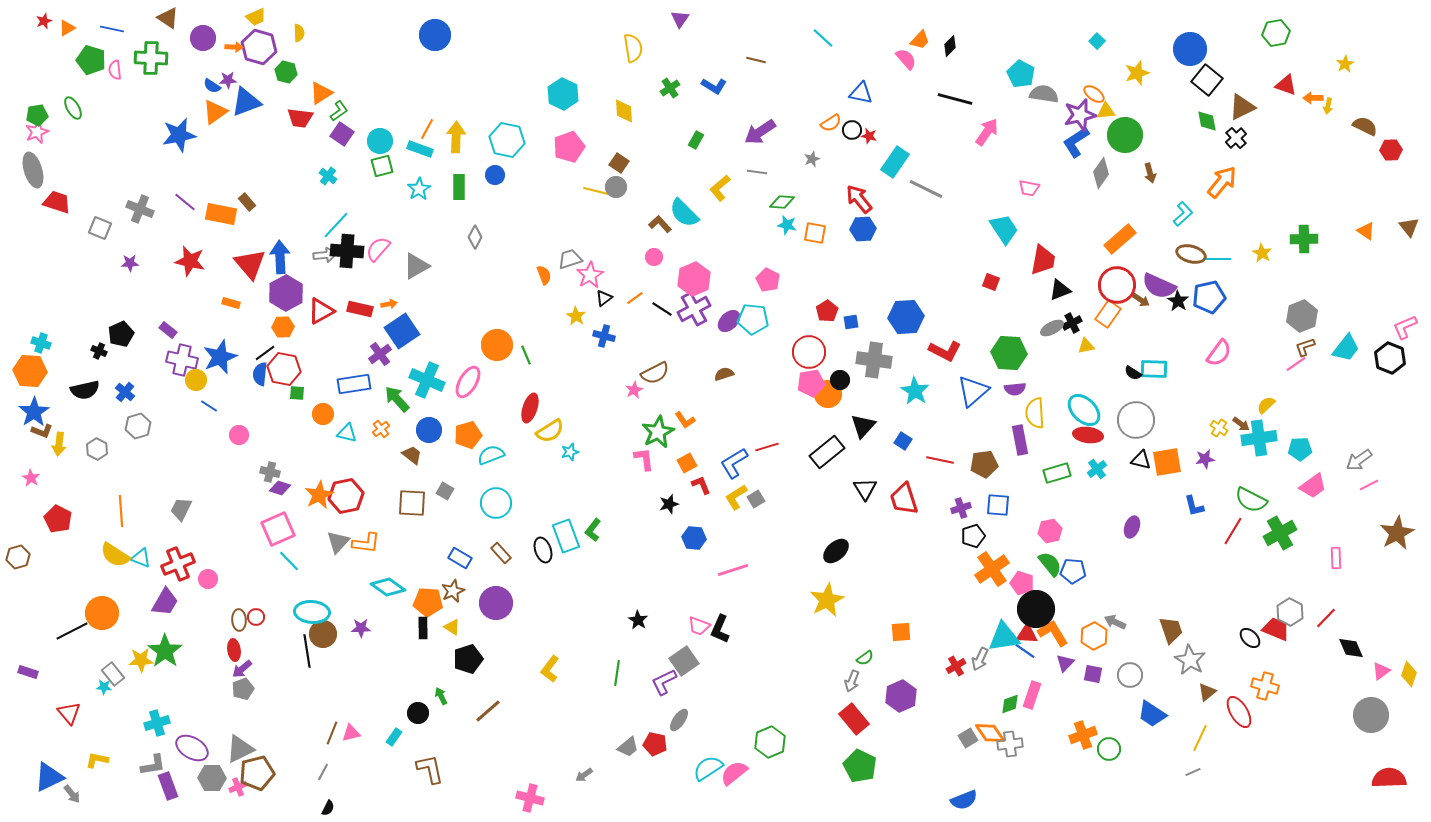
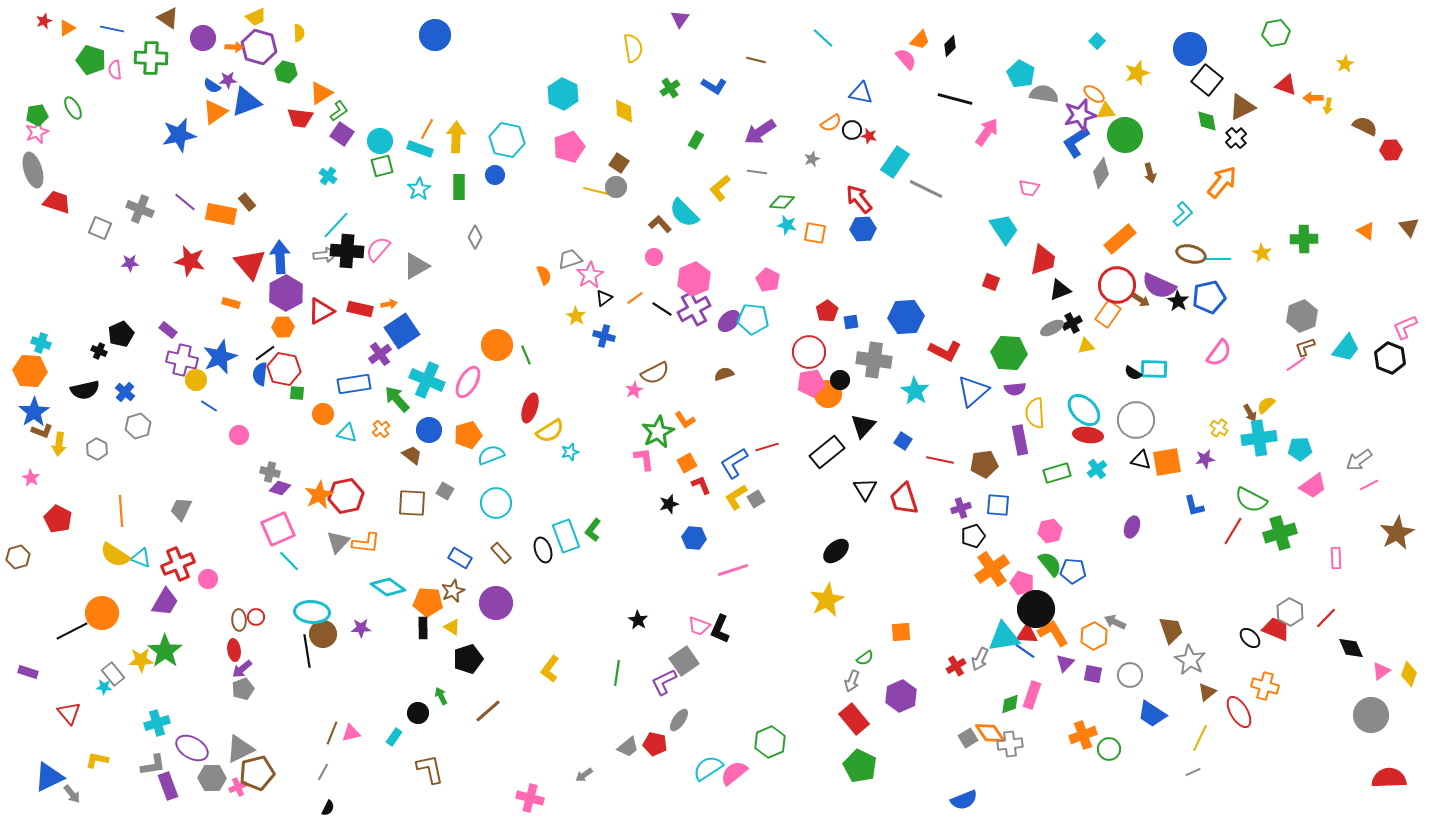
brown arrow at (1241, 424): moved 9 px right, 11 px up; rotated 24 degrees clockwise
green cross at (1280, 533): rotated 12 degrees clockwise
